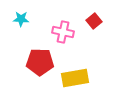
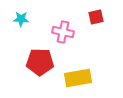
red square: moved 2 px right, 4 px up; rotated 28 degrees clockwise
yellow rectangle: moved 3 px right
